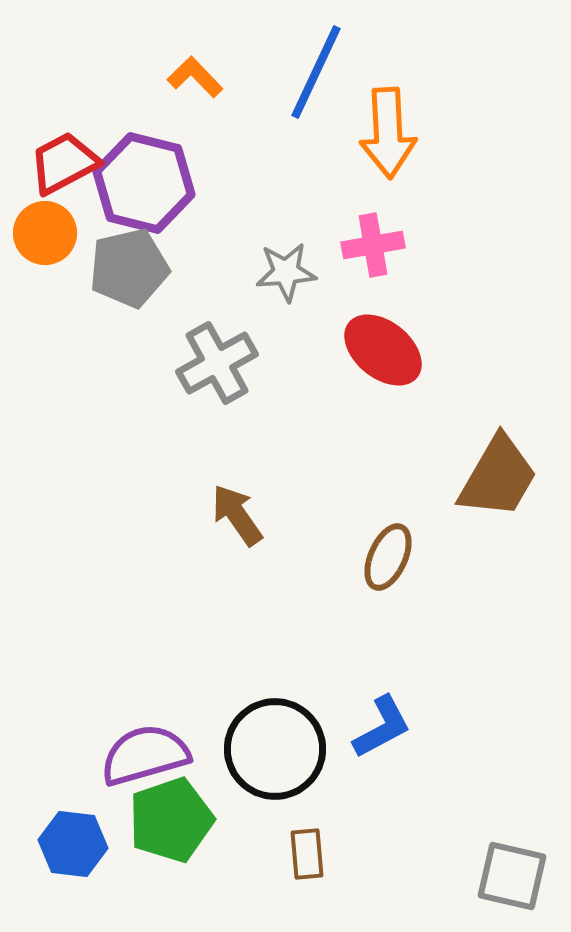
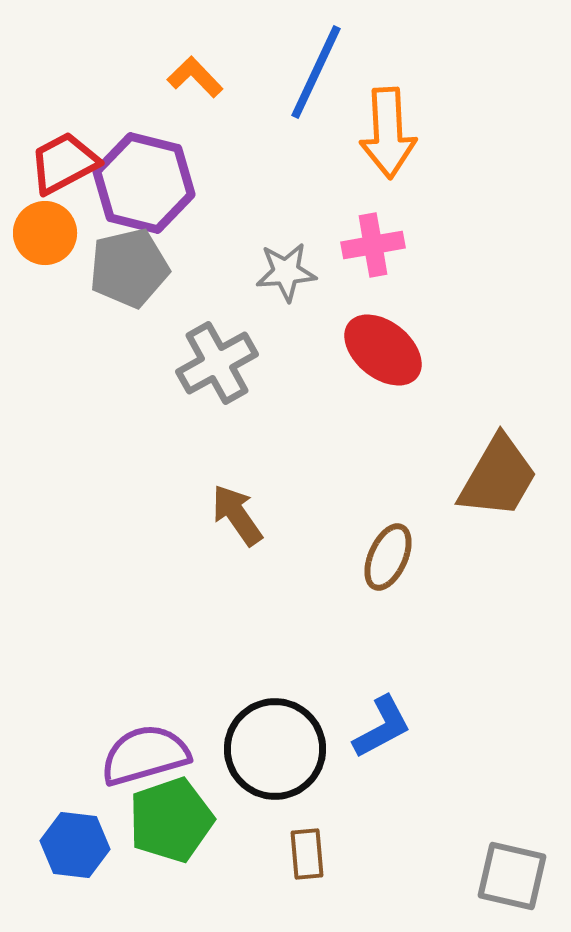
blue hexagon: moved 2 px right, 1 px down
